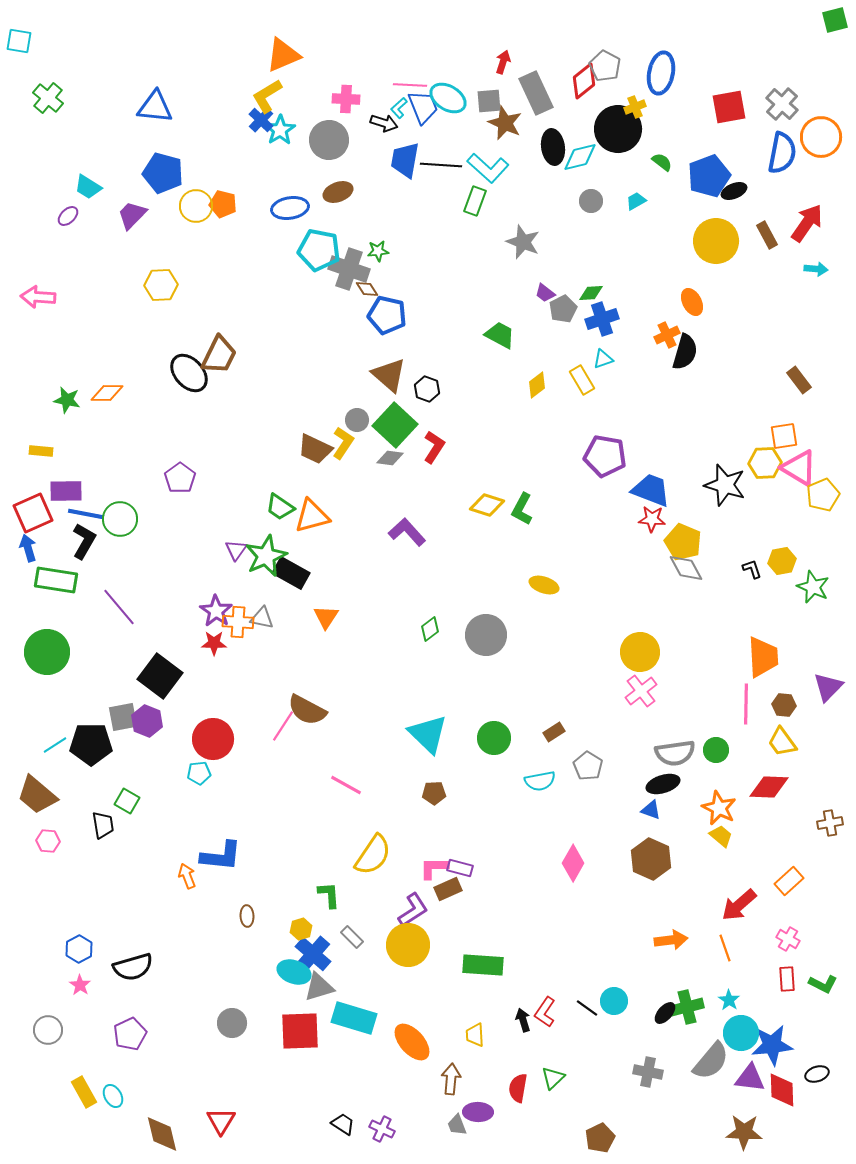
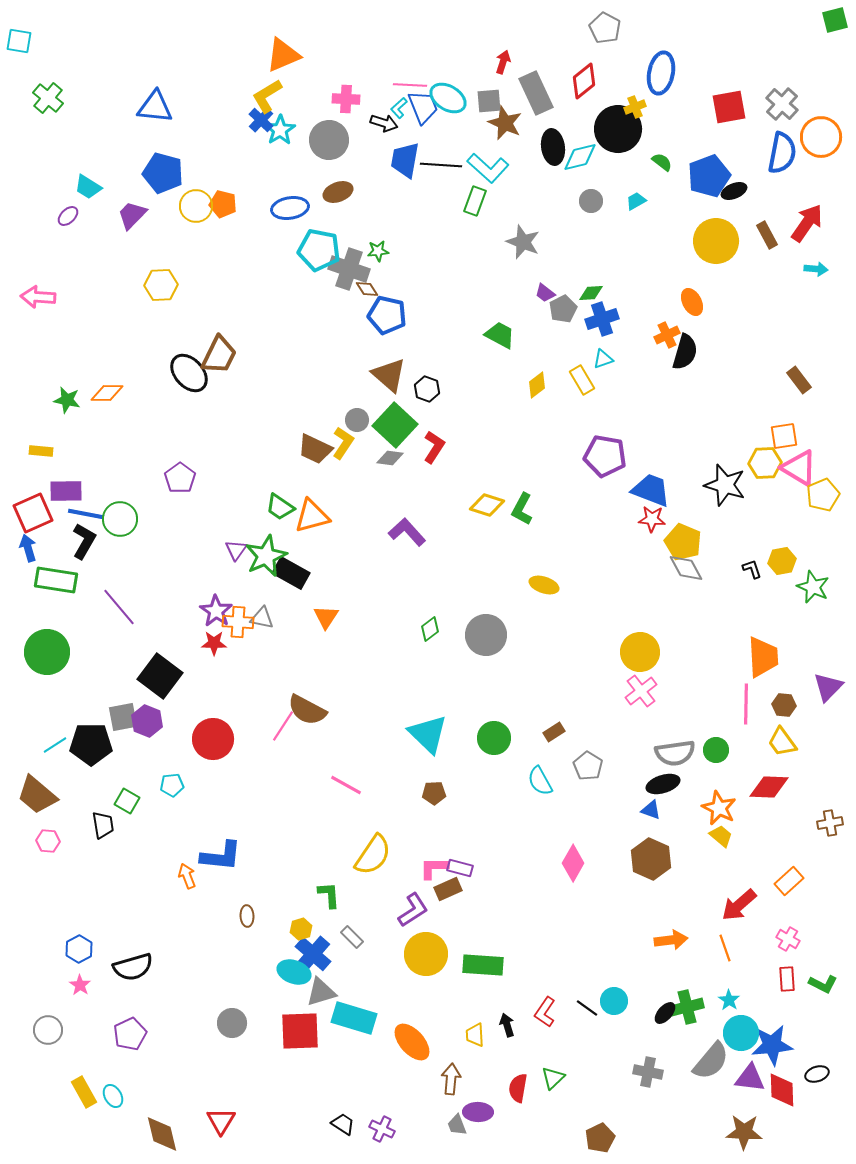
gray pentagon at (605, 66): moved 38 px up
cyan pentagon at (199, 773): moved 27 px left, 12 px down
cyan semicircle at (540, 781): rotated 72 degrees clockwise
yellow circle at (408, 945): moved 18 px right, 9 px down
gray triangle at (319, 987): moved 2 px right, 5 px down
black arrow at (523, 1020): moved 16 px left, 5 px down
